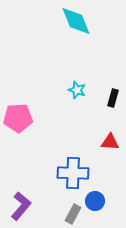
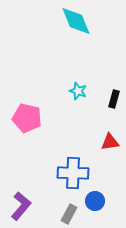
cyan star: moved 1 px right, 1 px down
black rectangle: moved 1 px right, 1 px down
pink pentagon: moved 9 px right; rotated 16 degrees clockwise
red triangle: rotated 12 degrees counterclockwise
gray rectangle: moved 4 px left
